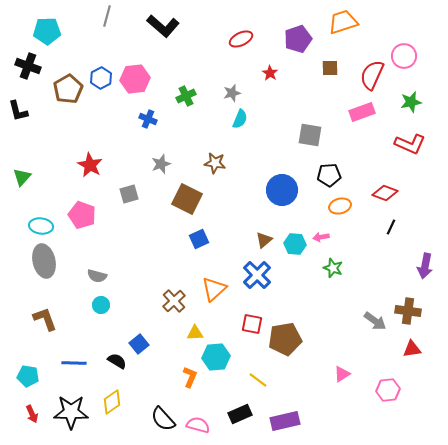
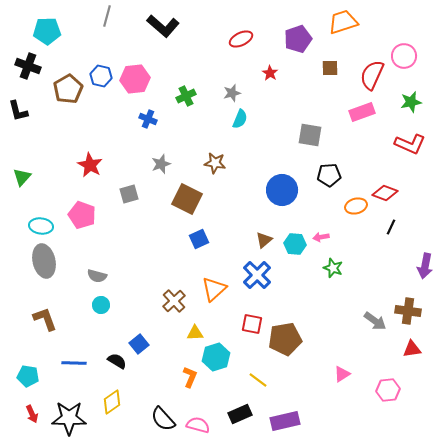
blue hexagon at (101, 78): moved 2 px up; rotated 20 degrees counterclockwise
orange ellipse at (340, 206): moved 16 px right
cyan hexagon at (216, 357): rotated 12 degrees counterclockwise
black star at (71, 412): moved 2 px left, 6 px down
